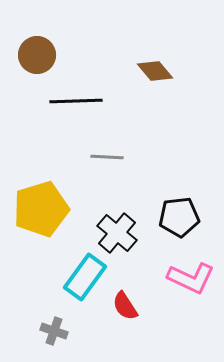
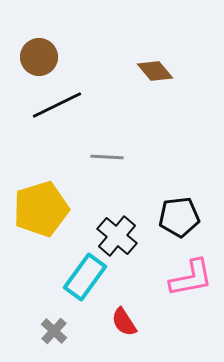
brown circle: moved 2 px right, 2 px down
black line: moved 19 px left, 4 px down; rotated 24 degrees counterclockwise
black cross: moved 3 px down
pink L-shape: rotated 36 degrees counterclockwise
red semicircle: moved 1 px left, 16 px down
gray cross: rotated 24 degrees clockwise
